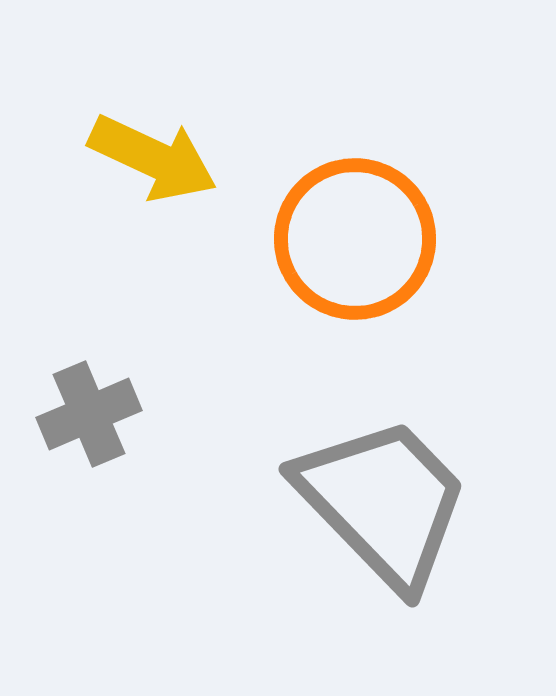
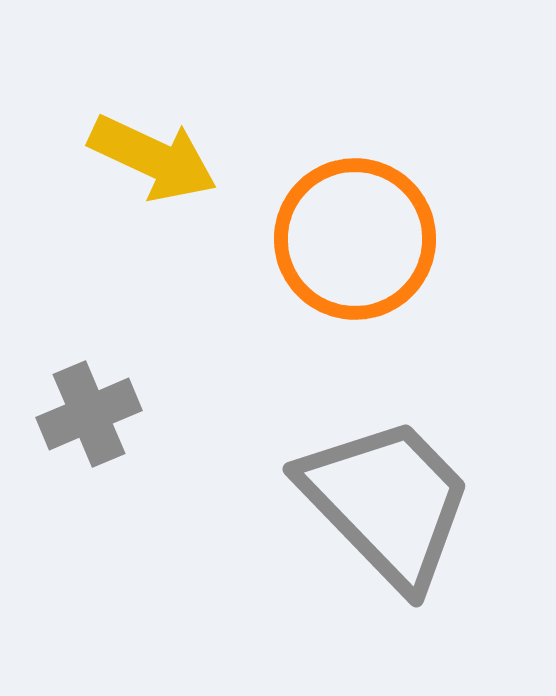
gray trapezoid: moved 4 px right
